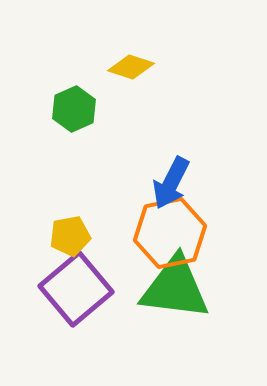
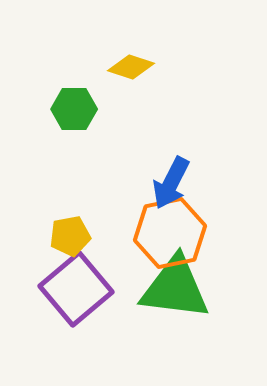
green hexagon: rotated 24 degrees clockwise
